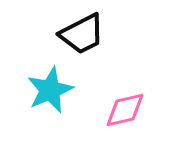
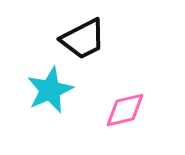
black trapezoid: moved 1 px right, 5 px down
